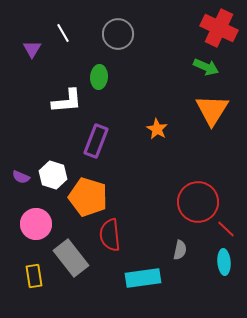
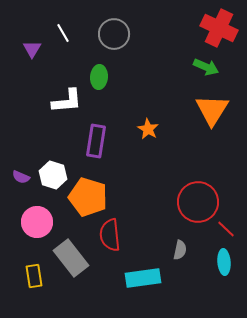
gray circle: moved 4 px left
orange star: moved 9 px left
purple rectangle: rotated 12 degrees counterclockwise
pink circle: moved 1 px right, 2 px up
